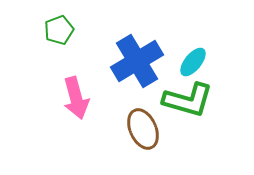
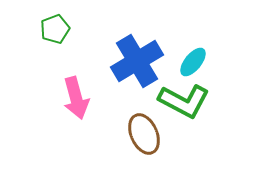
green pentagon: moved 4 px left, 1 px up
green L-shape: moved 4 px left, 1 px down; rotated 12 degrees clockwise
brown ellipse: moved 1 px right, 5 px down
